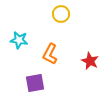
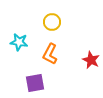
yellow circle: moved 9 px left, 8 px down
cyan star: moved 2 px down
red star: moved 1 px right, 1 px up
